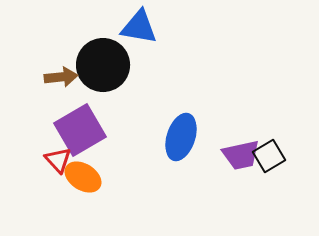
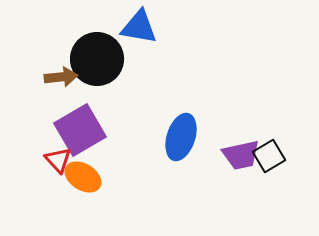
black circle: moved 6 px left, 6 px up
